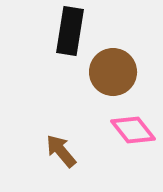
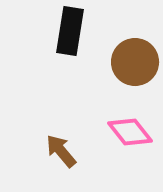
brown circle: moved 22 px right, 10 px up
pink diamond: moved 3 px left, 2 px down
